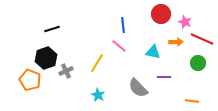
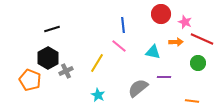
black hexagon: moved 2 px right; rotated 10 degrees counterclockwise
gray semicircle: rotated 95 degrees clockwise
